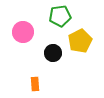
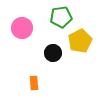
green pentagon: moved 1 px right, 1 px down
pink circle: moved 1 px left, 4 px up
orange rectangle: moved 1 px left, 1 px up
